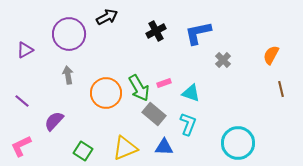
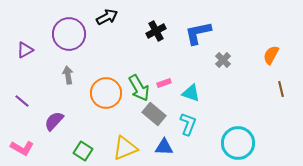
pink L-shape: moved 1 px right, 2 px down; rotated 125 degrees counterclockwise
